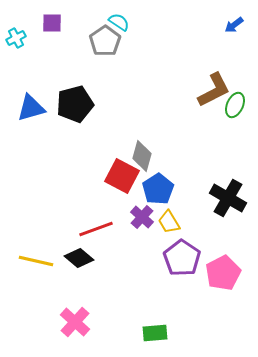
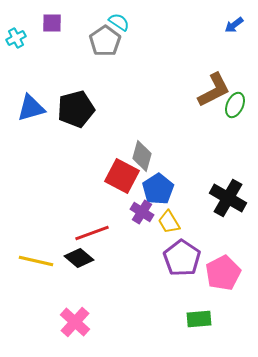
black pentagon: moved 1 px right, 5 px down
purple cross: moved 5 px up; rotated 10 degrees counterclockwise
red line: moved 4 px left, 4 px down
green rectangle: moved 44 px right, 14 px up
